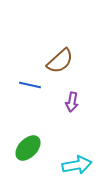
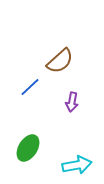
blue line: moved 2 px down; rotated 55 degrees counterclockwise
green ellipse: rotated 12 degrees counterclockwise
